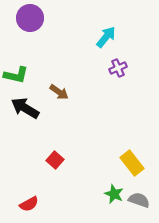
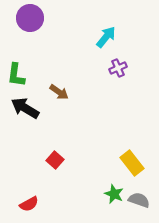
green L-shape: rotated 85 degrees clockwise
